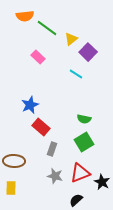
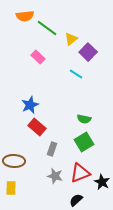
red rectangle: moved 4 px left
